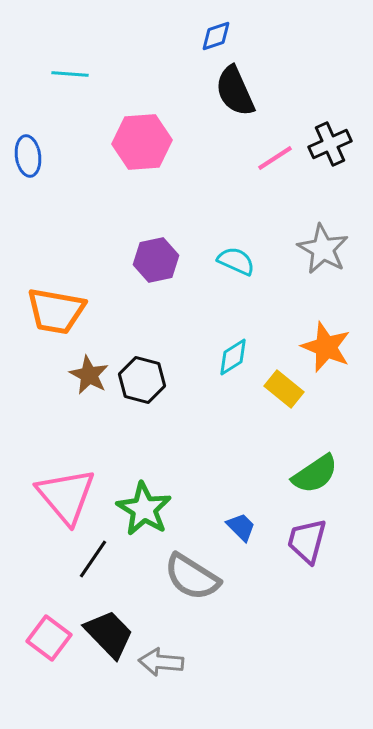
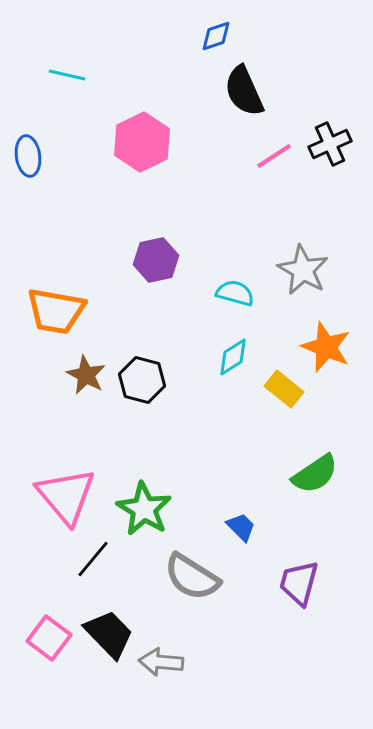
cyan line: moved 3 px left, 1 px down; rotated 9 degrees clockwise
black semicircle: moved 9 px right
pink hexagon: rotated 22 degrees counterclockwise
pink line: moved 1 px left, 2 px up
gray star: moved 20 px left, 21 px down
cyan semicircle: moved 1 px left, 32 px down; rotated 9 degrees counterclockwise
brown star: moved 3 px left
purple trapezoid: moved 8 px left, 42 px down
black line: rotated 6 degrees clockwise
